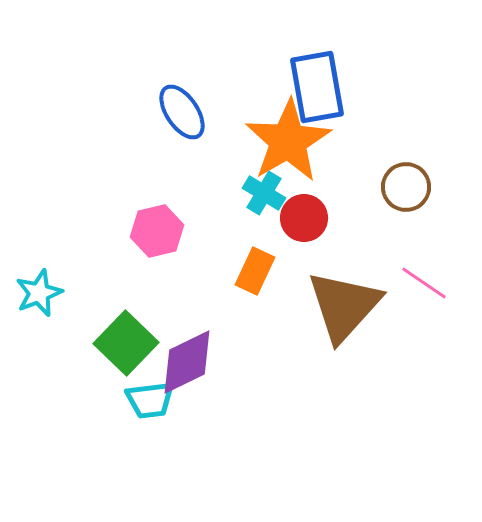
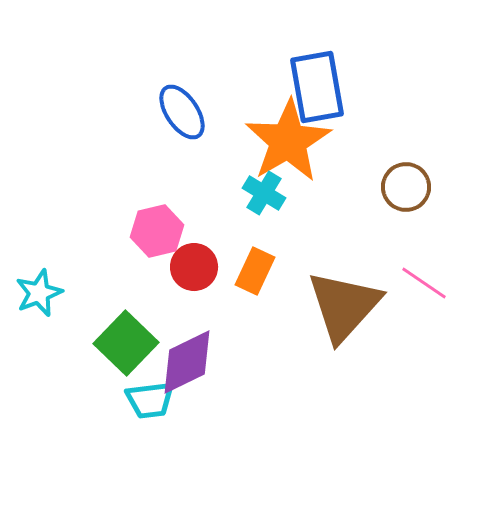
red circle: moved 110 px left, 49 px down
